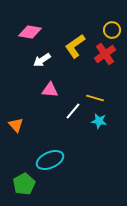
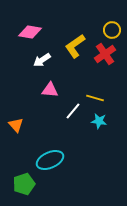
green pentagon: rotated 10 degrees clockwise
